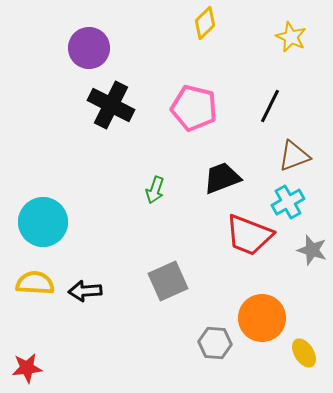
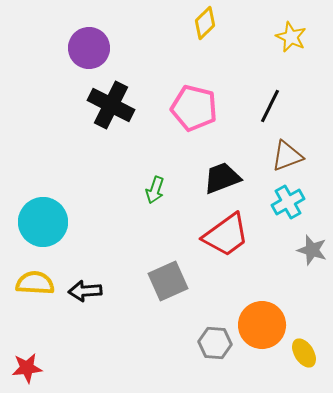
brown triangle: moved 7 px left
red trapezoid: moved 23 px left; rotated 57 degrees counterclockwise
orange circle: moved 7 px down
